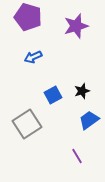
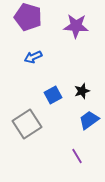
purple star: rotated 20 degrees clockwise
